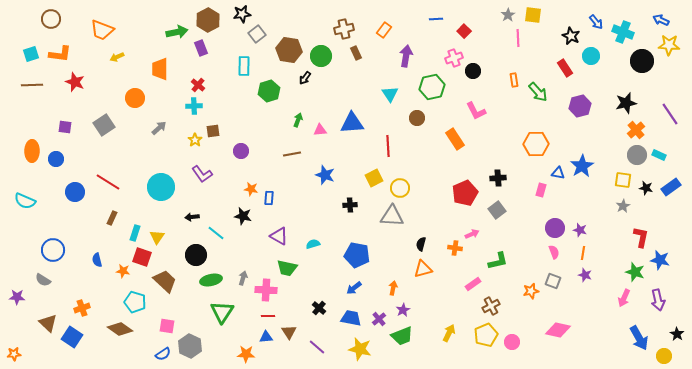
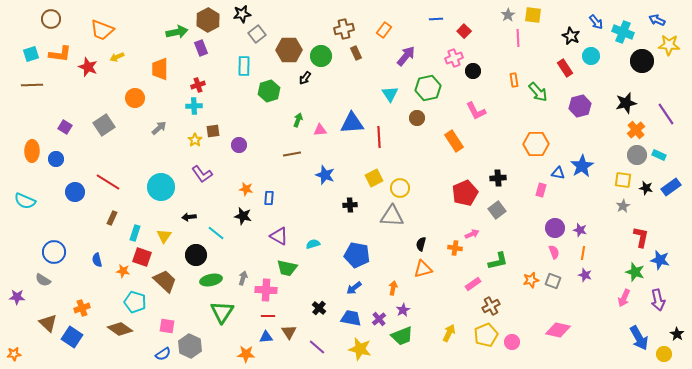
blue arrow at (661, 20): moved 4 px left
brown hexagon at (289, 50): rotated 10 degrees counterclockwise
purple arrow at (406, 56): rotated 30 degrees clockwise
red star at (75, 82): moved 13 px right, 15 px up
red cross at (198, 85): rotated 32 degrees clockwise
green hexagon at (432, 87): moved 4 px left, 1 px down
purple line at (670, 114): moved 4 px left
purple square at (65, 127): rotated 24 degrees clockwise
orange rectangle at (455, 139): moved 1 px left, 2 px down
red line at (388, 146): moved 9 px left, 9 px up
purple circle at (241, 151): moved 2 px left, 6 px up
orange star at (251, 189): moved 5 px left
black arrow at (192, 217): moved 3 px left
yellow triangle at (157, 237): moved 7 px right, 1 px up
blue circle at (53, 250): moved 1 px right, 2 px down
orange star at (531, 291): moved 11 px up
yellow circle at (664, 356): moved 2 px up
